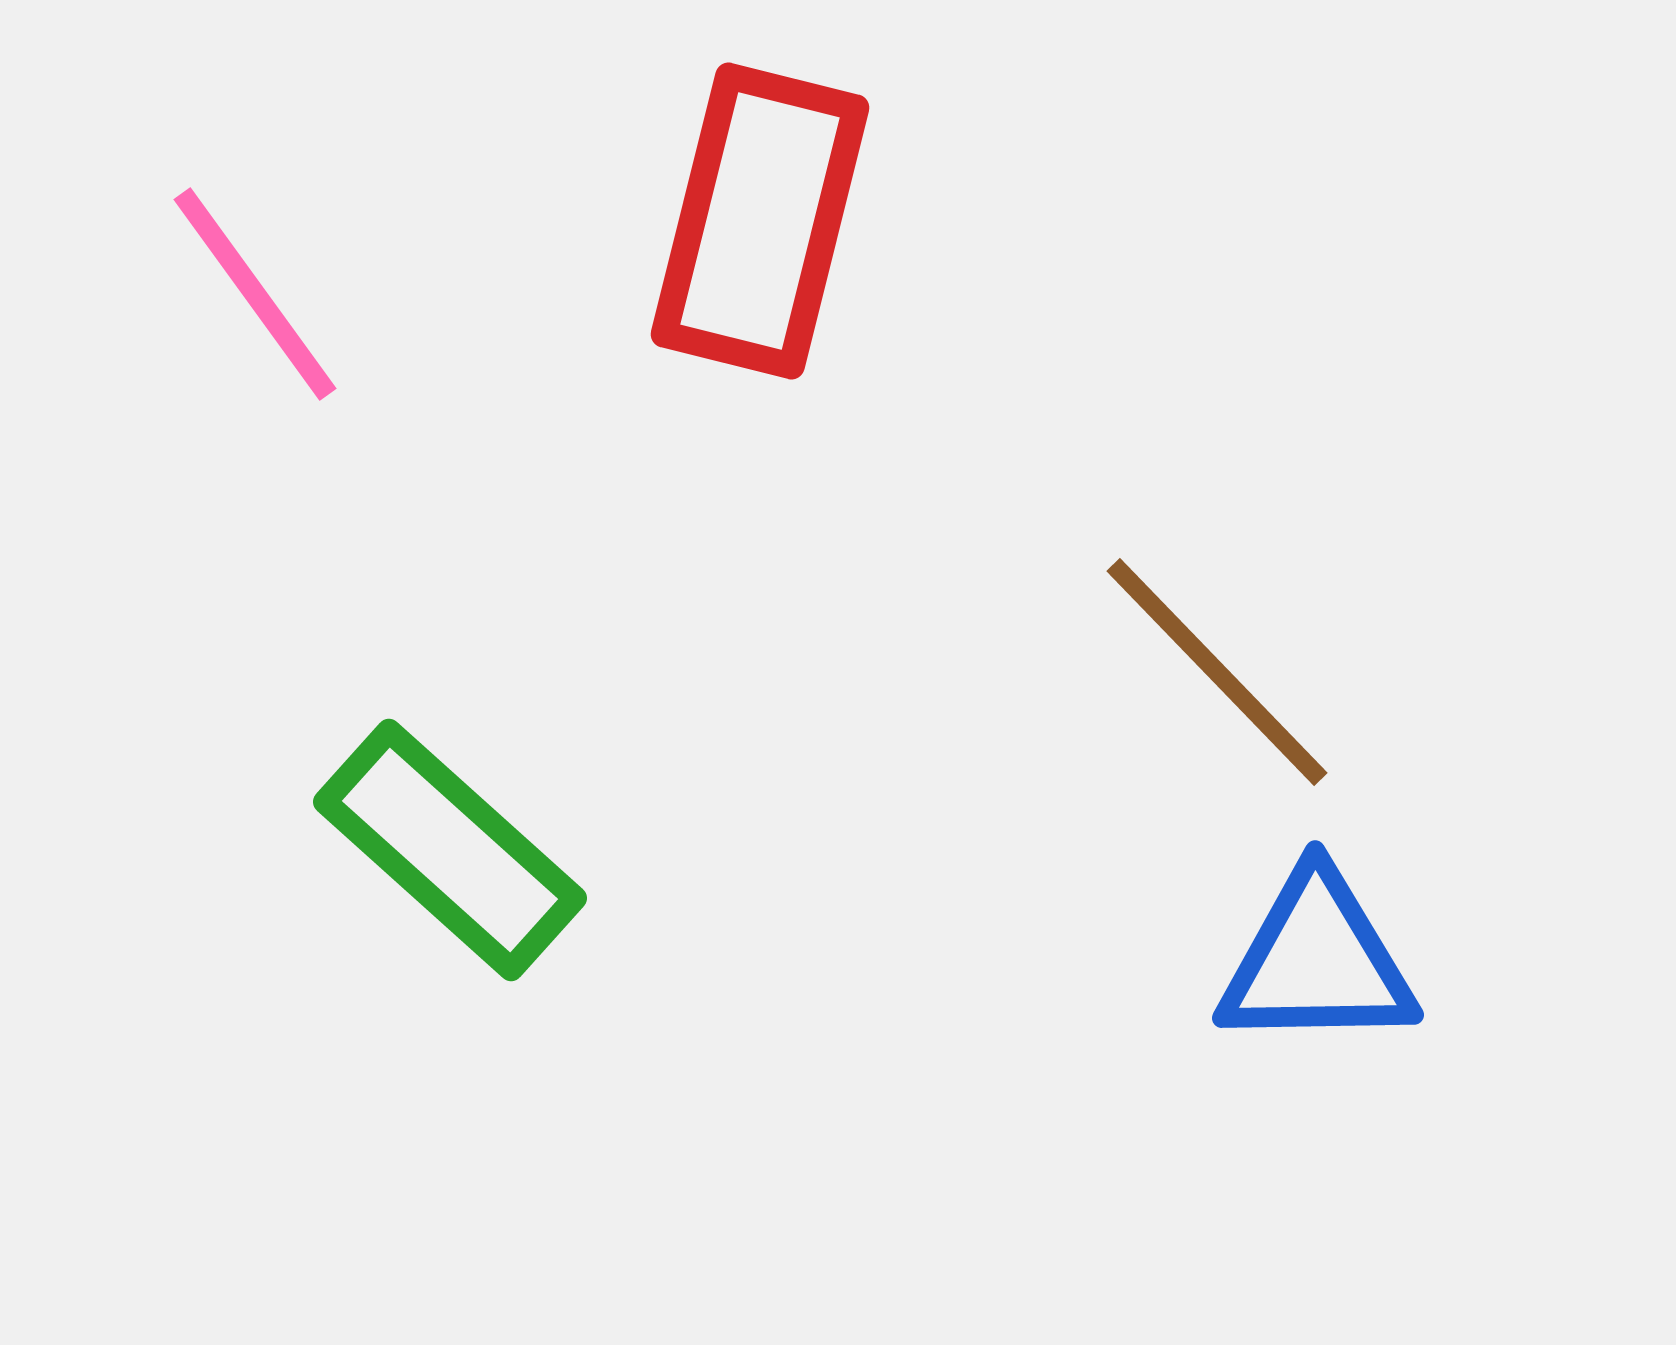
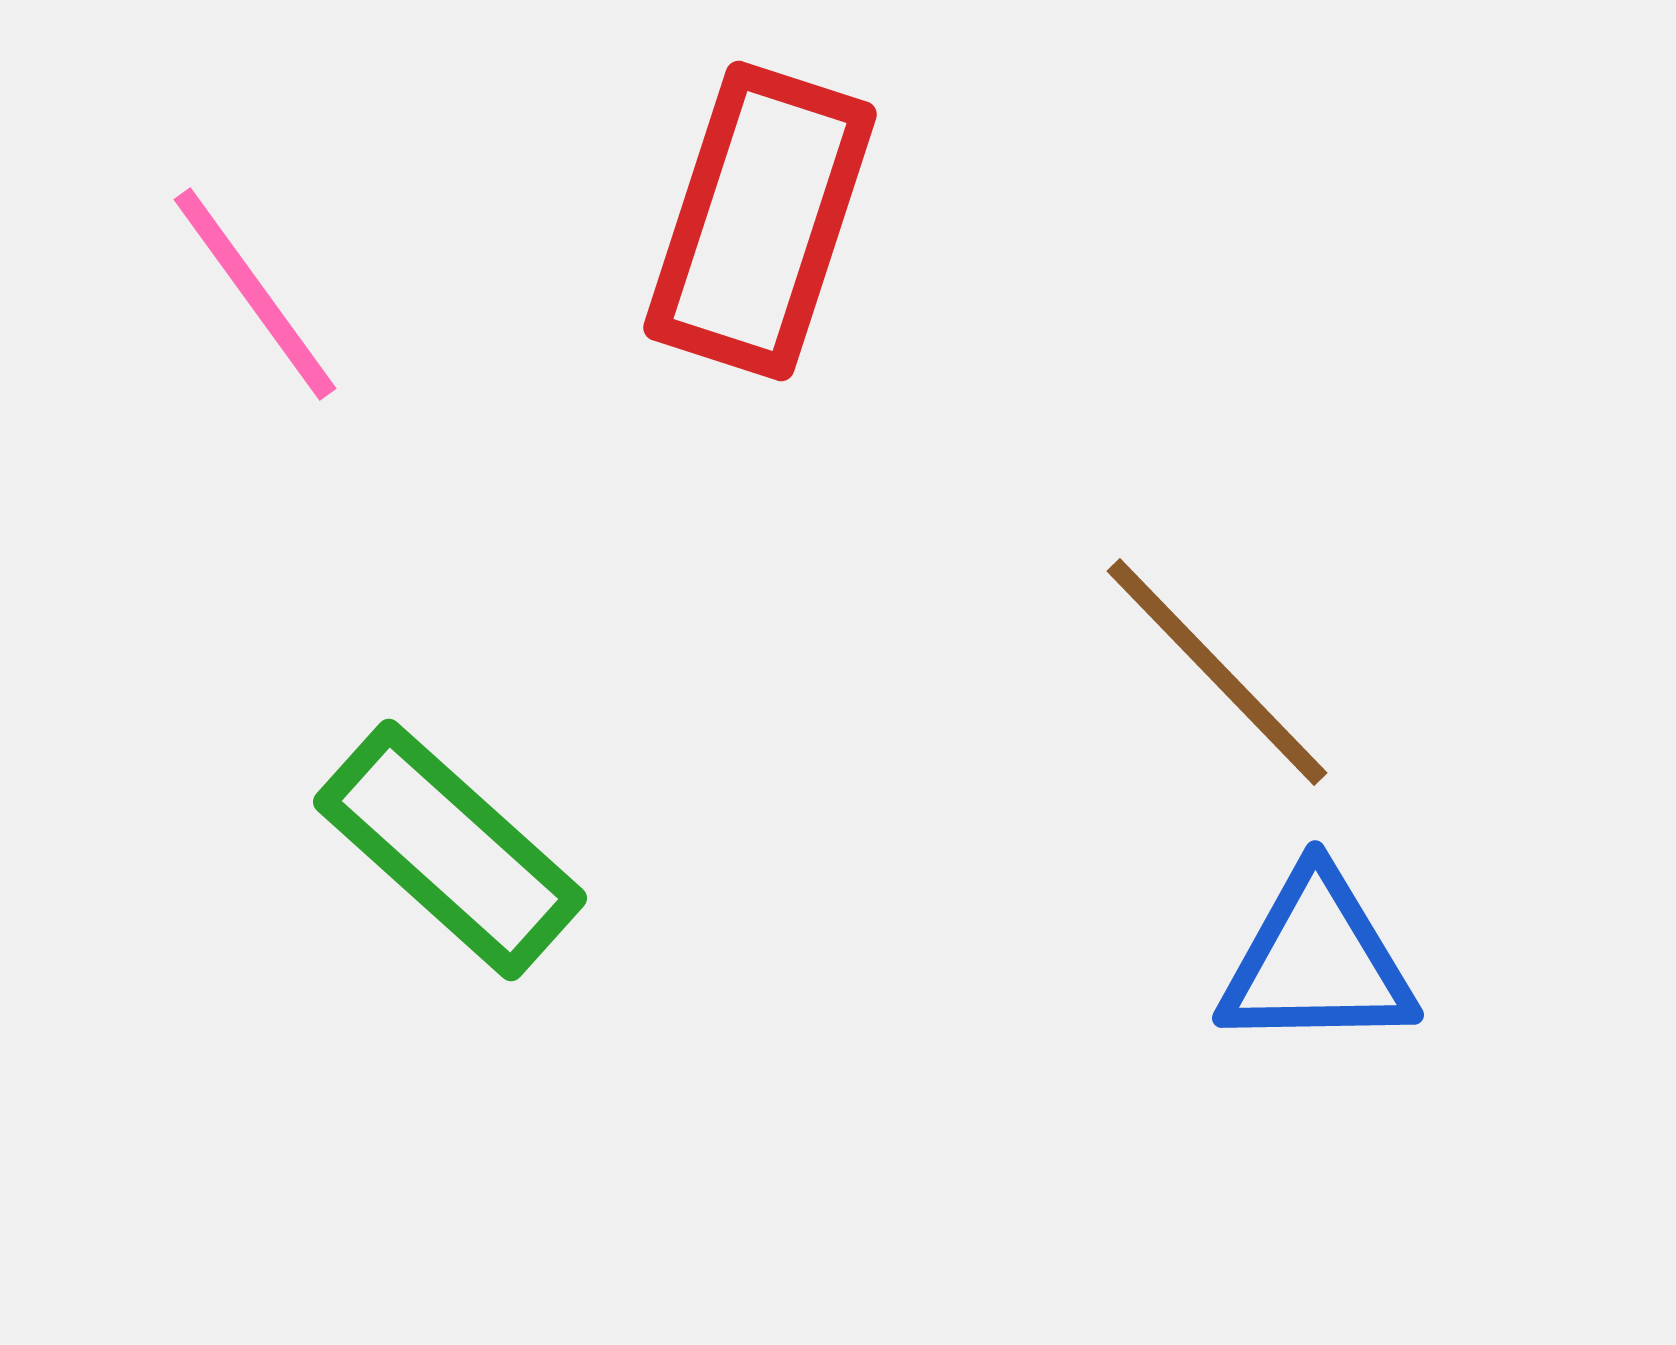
red rectangle: rotated 4 degrees clockwise
